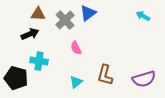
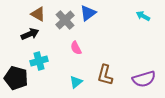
brown triangle: rotated 28 degrees clockwise
cyan cross: rotated 24 degrees counterclockwise
